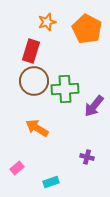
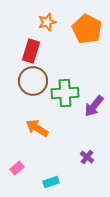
brown circle: moved 1 px left
green cross: moved 4 px down
purple cross: rotated 24 degrees clockwise
